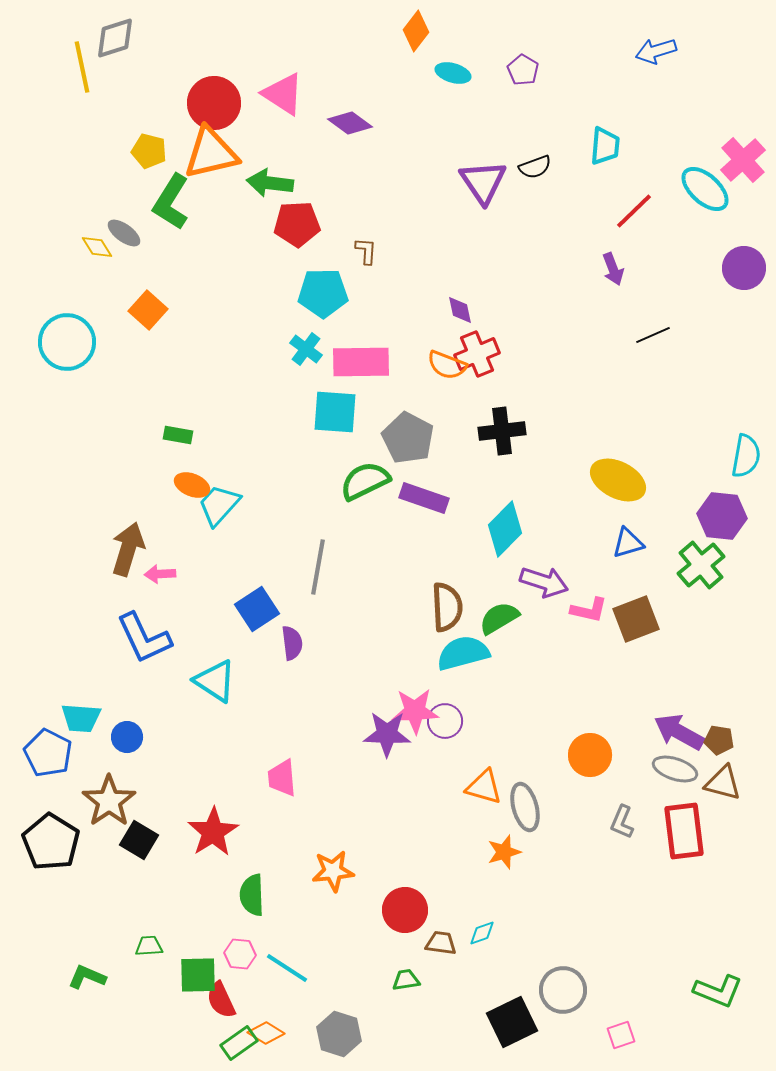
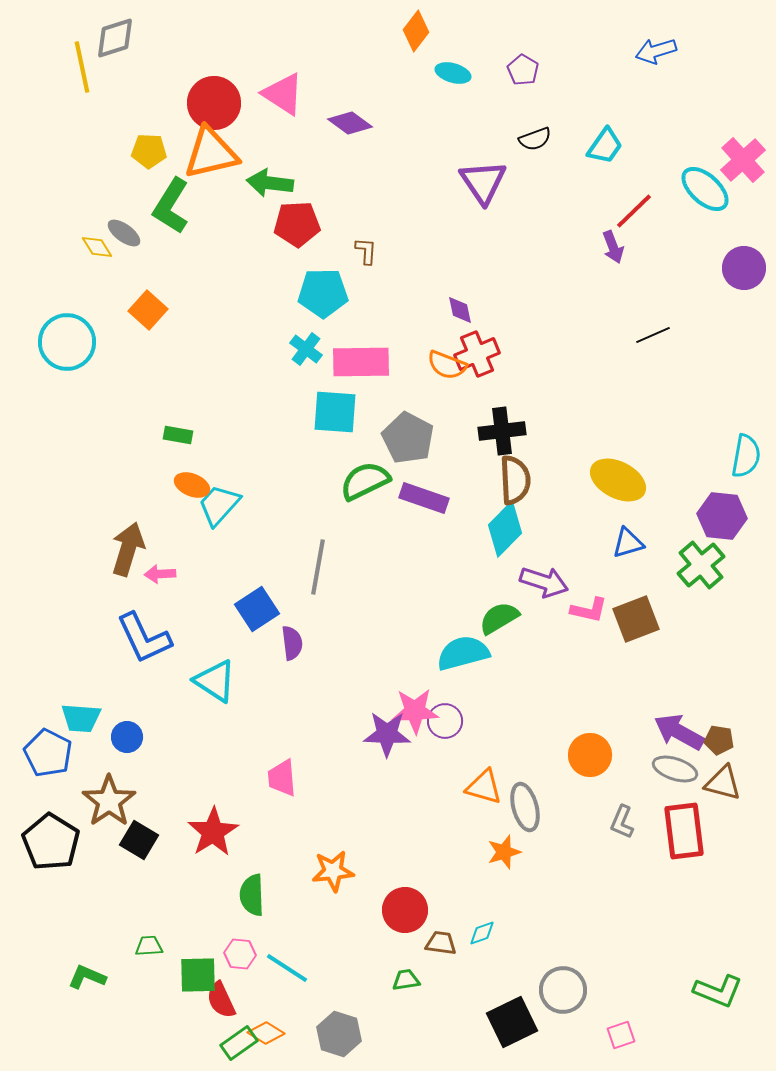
cyan trapezoid at (605, 146): rotated 30 degrees clockwise
yellow pentagon at (149, 151): rotated 12 degrees counterclockwise
black semicircle at (535, 167): moved 28 px up
green L-shape at (171, 202): moved 4 px down
purple arrow at (613, 269): moved 22 px up
brown semicircle at (447, 607): moved 68 px right, 127 px up
